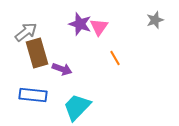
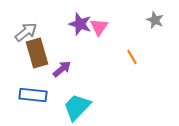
gray star: rotated 30 degrees counterclockwise
orange line: moved 17 px right, 1 px up
purple arrow: rotated 60 degrees counterclockwise
